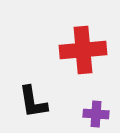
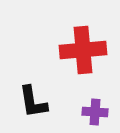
purple cross: moved 1 px left, 2 px up
